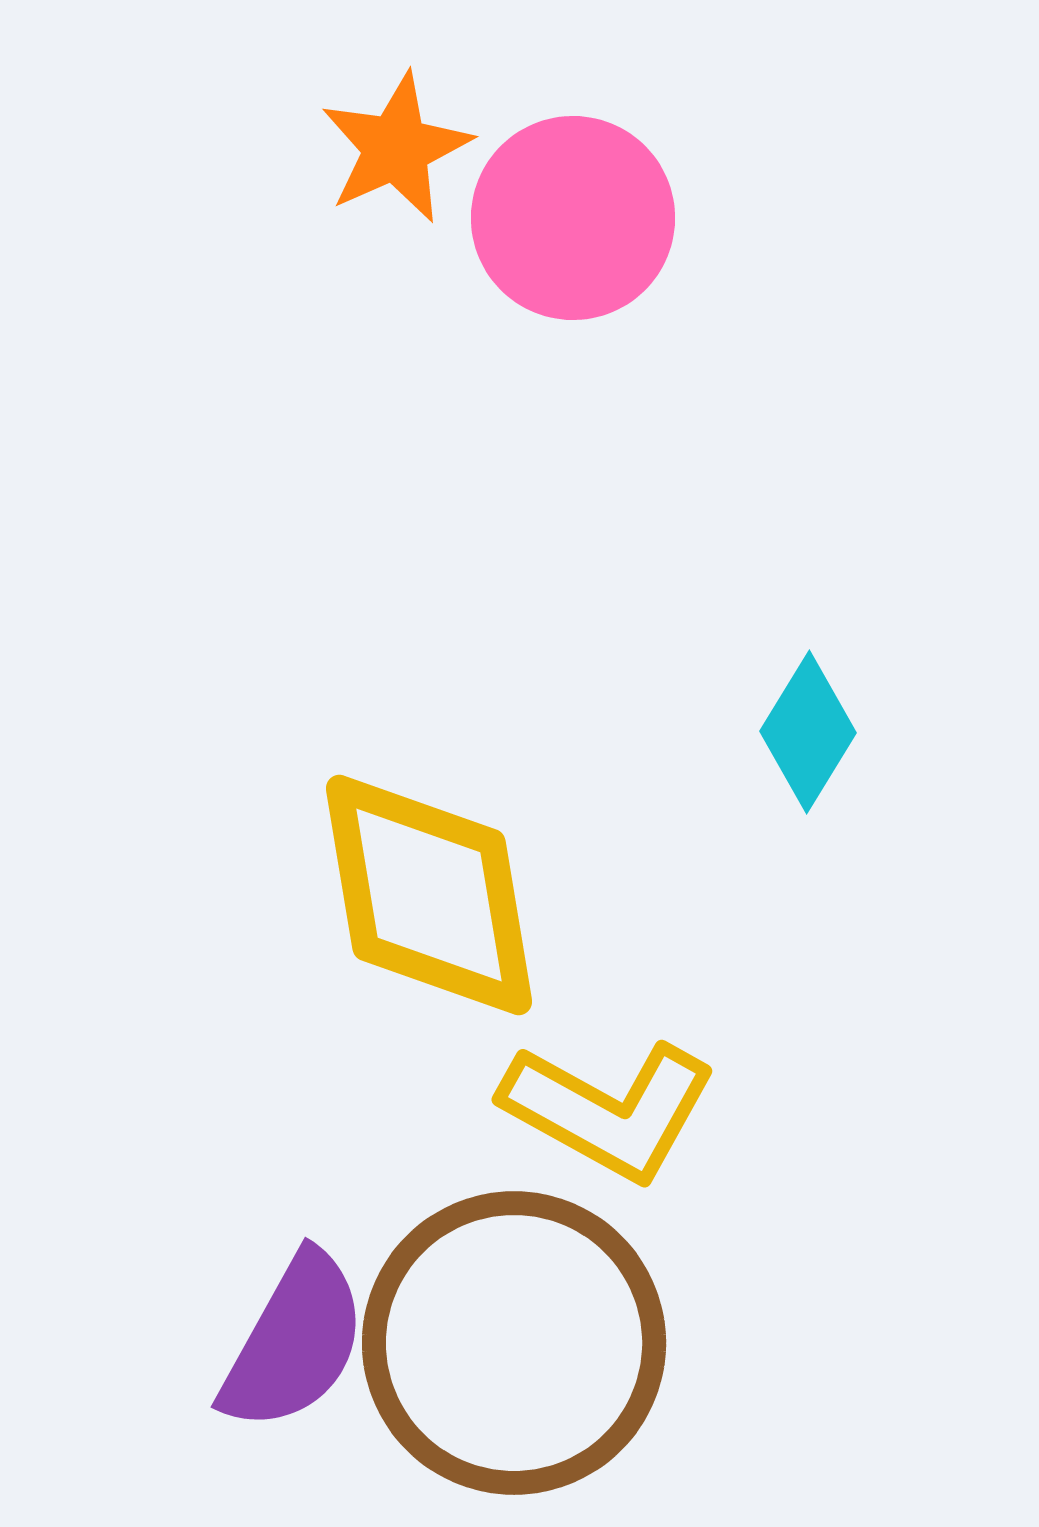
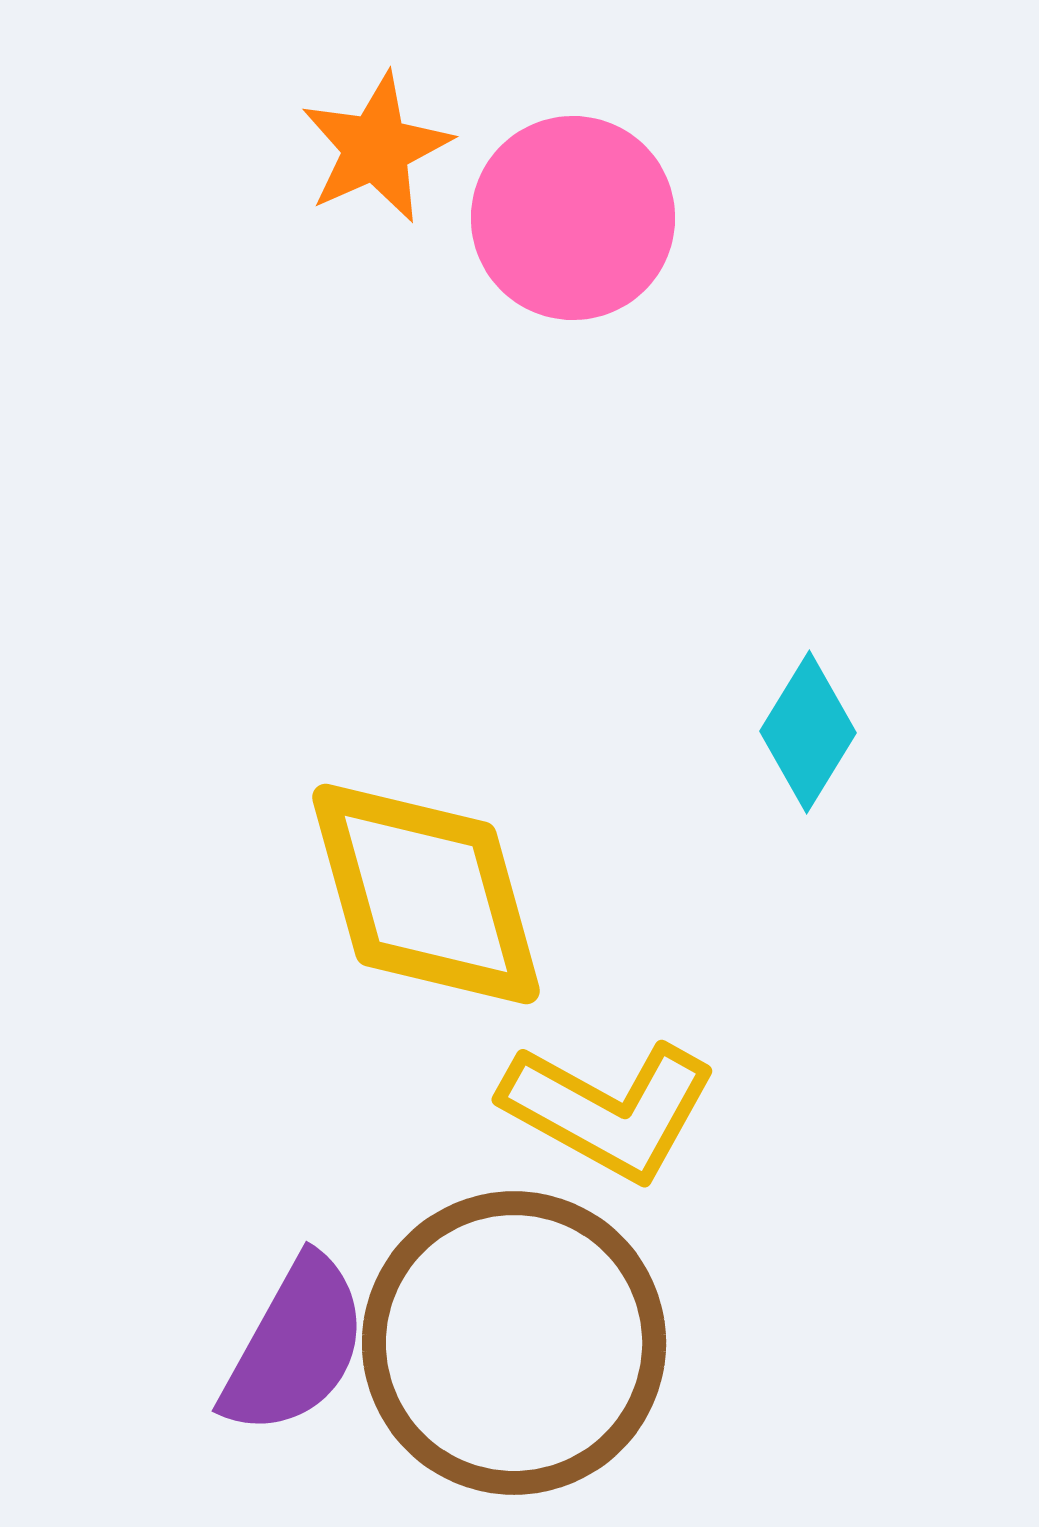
orange star: moved 20 px left
yellow diamond: moved 3 px left, 1 px up; rotated 6 degrees counterclockwise
purple semicircle: moved 1 px right, 4 px down
